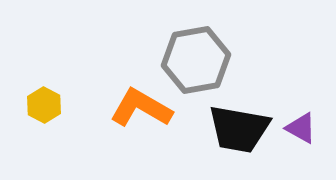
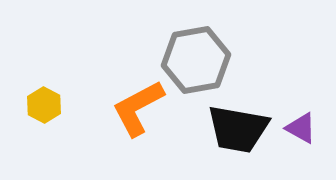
orange L-shape: moved 3 px left; rotated 58 degrees counterclockwise
black trapezoid: moved 1 px left
